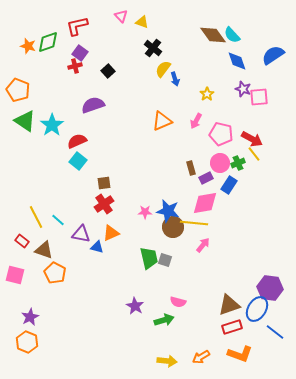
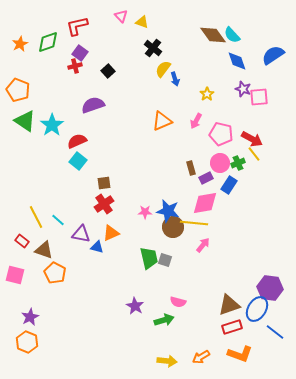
orange star at (28, 46): moved 8 px left, 2 px up; rotated 28 degrees clockwise
